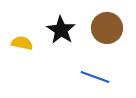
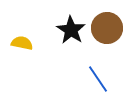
black star: moved 10 px right
blue line: moved 3 px right, 2 px down; rotated 36 degrees clockwise
